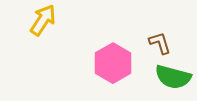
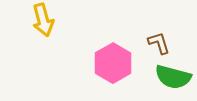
yellow arrow: rotated 132 degrees clockwise
brown L-shape: moved 1 px left
